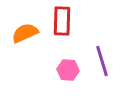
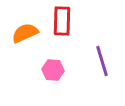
pink hexagon: moved 15 px left
